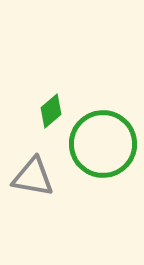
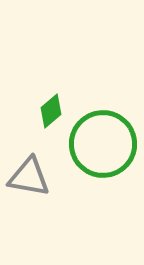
gray triangle: moved 4 px left
